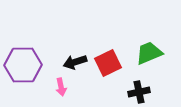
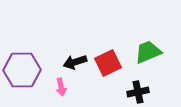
green trapezoid: moved 1 px left, 1 px up
purple hexagon: moved 1 px left, 5 px down
black cross: moved 1 px left
